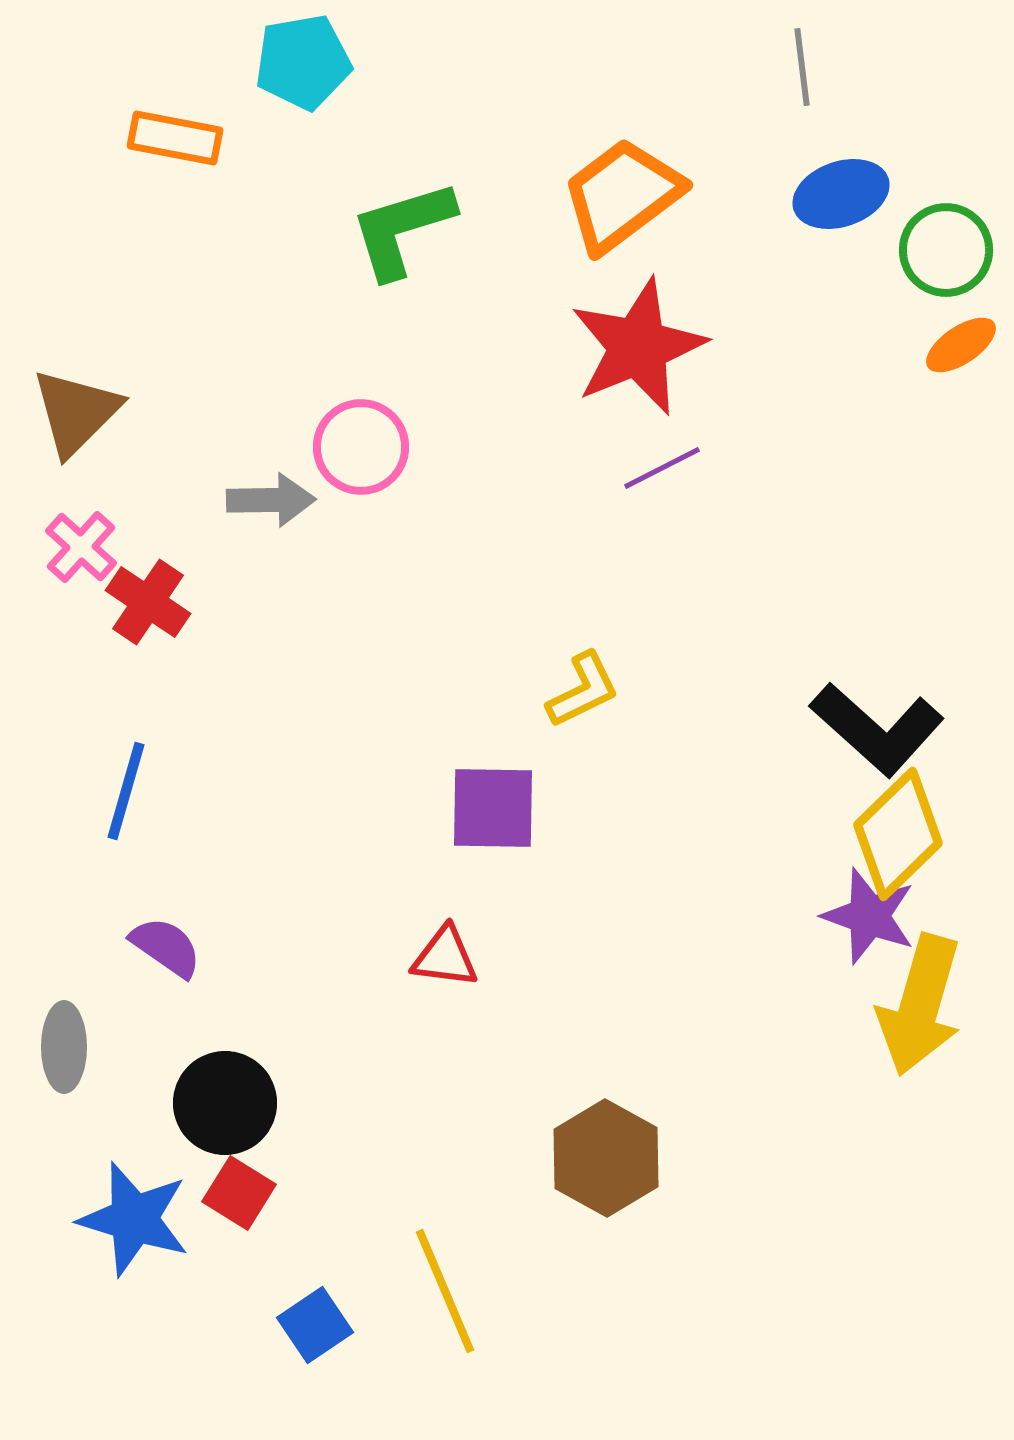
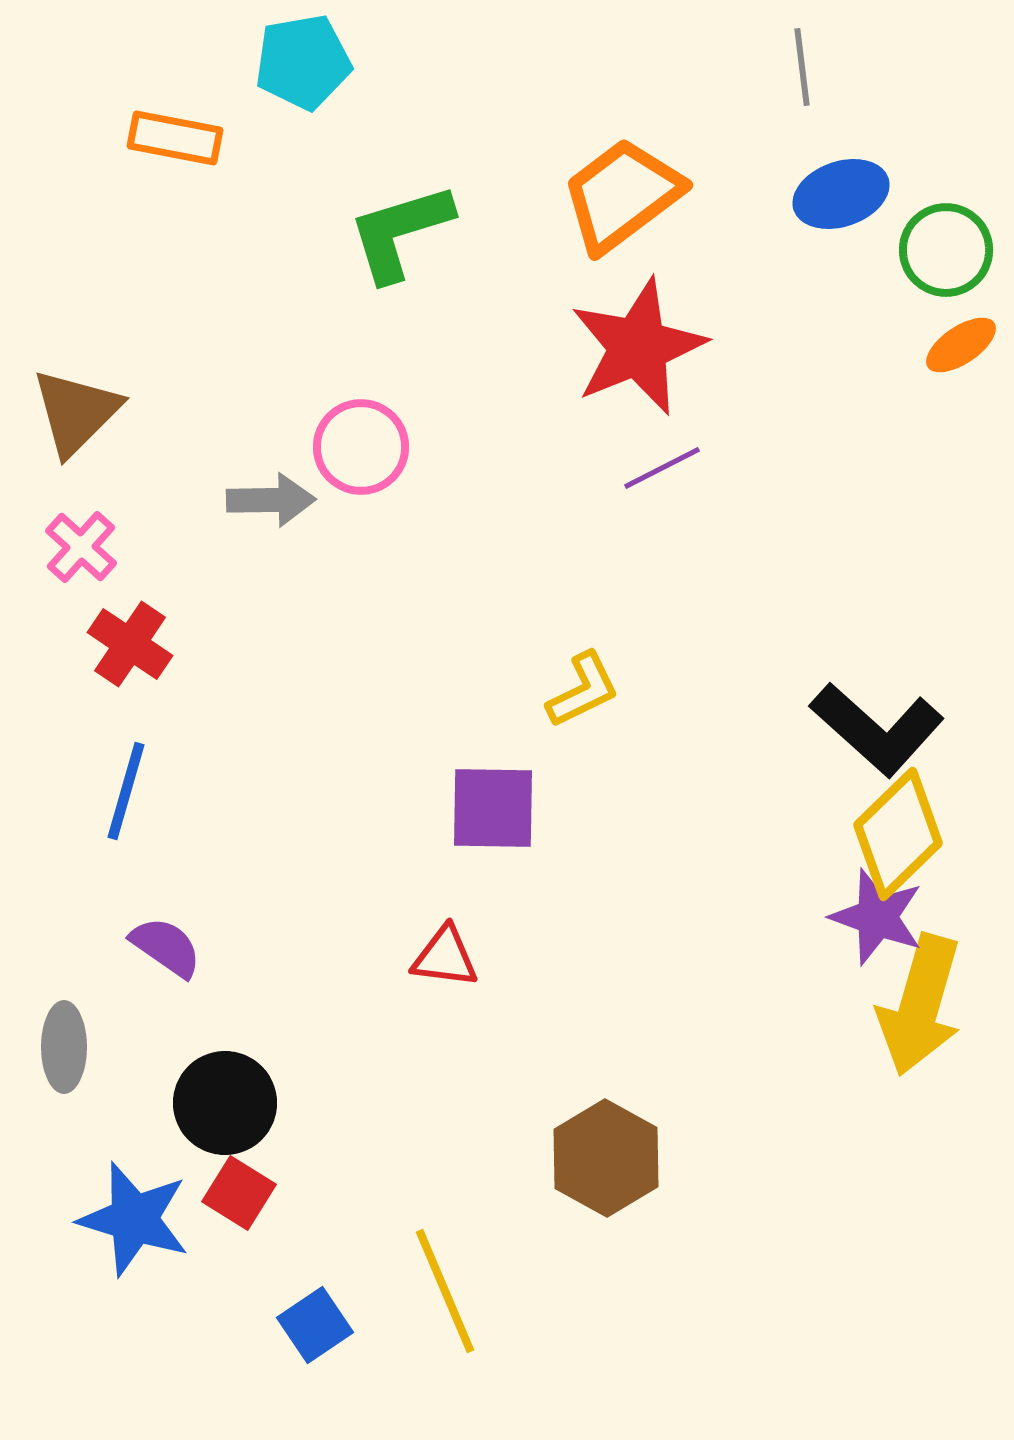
green L-shape: moved 2 px left, 3 px down
red cross: moved 18 px left, 42 px down
purple star: moved 8 px right, 1 px down
